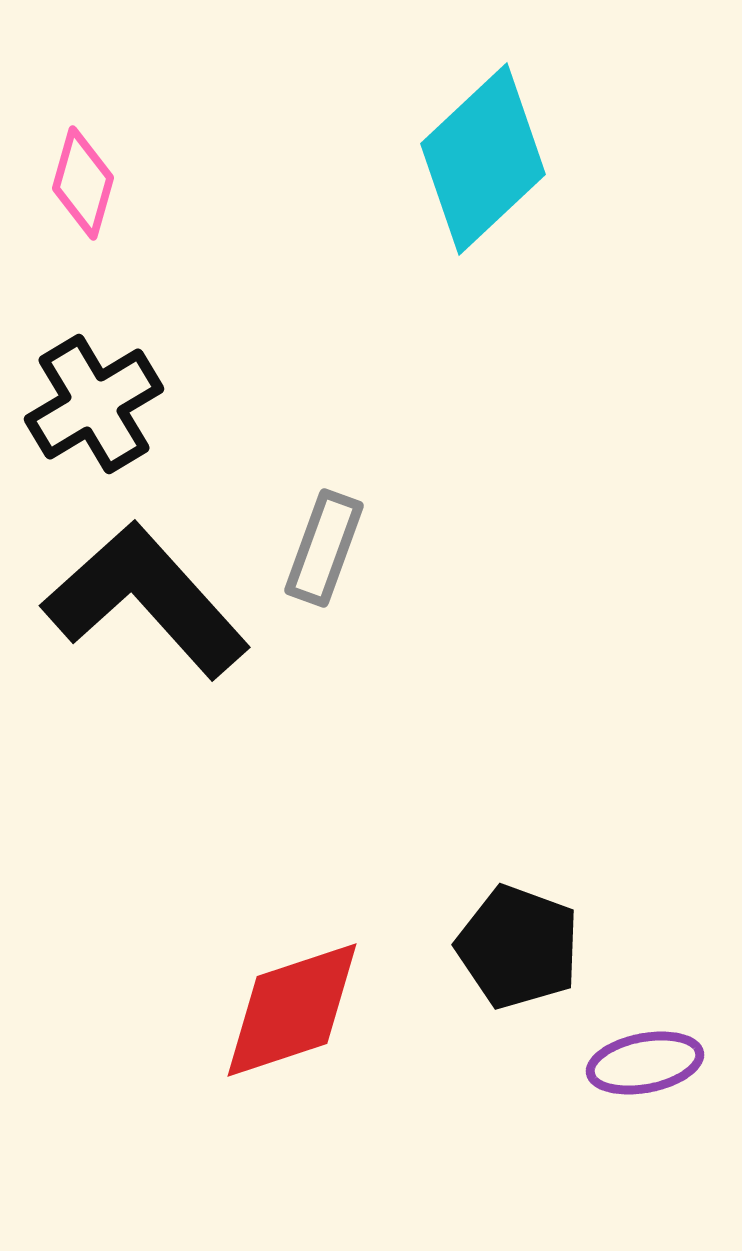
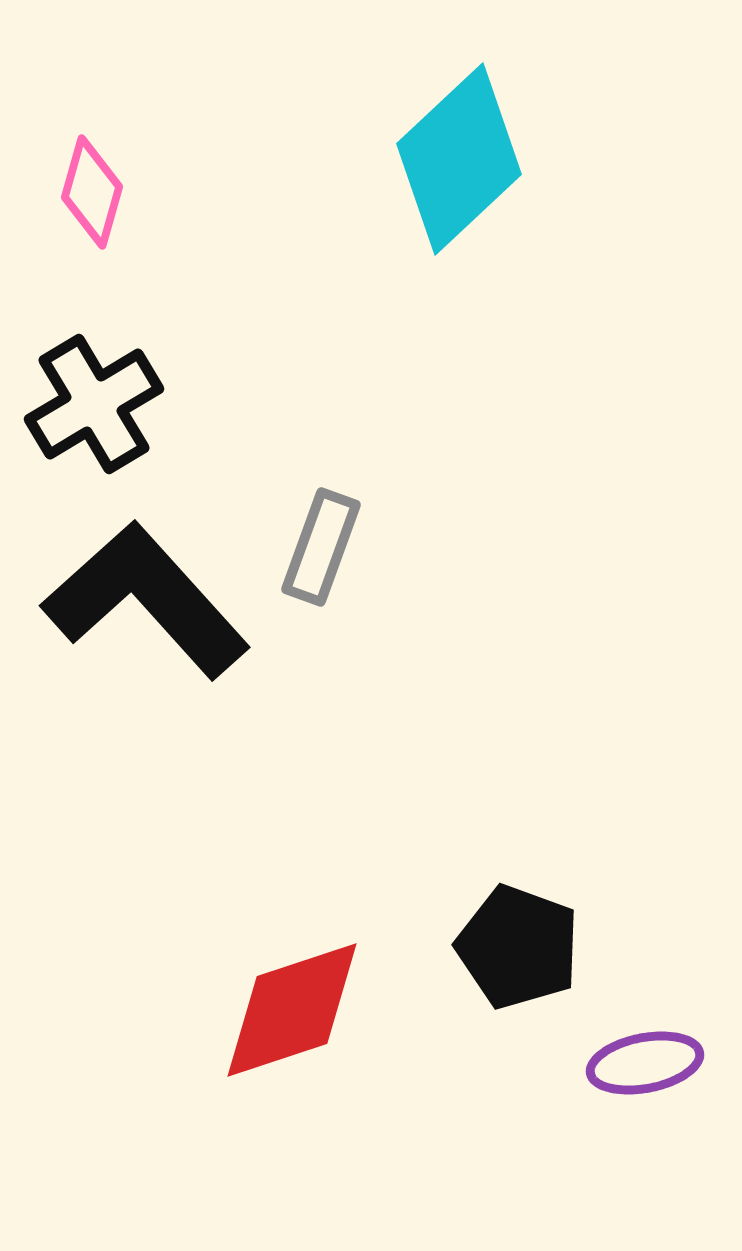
cyan diamond: moved 24 px left
pink diamond: moved 9 px right, 9 px down
gray rectangle: moved 3 px left, 1 px up
